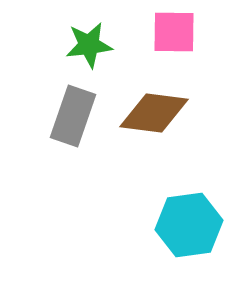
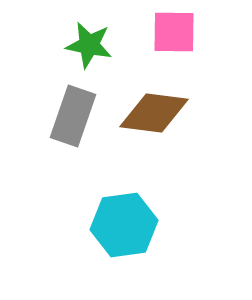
green star: rotated 18 degrees clockwise
cyan hexagon: moved 65 px left
